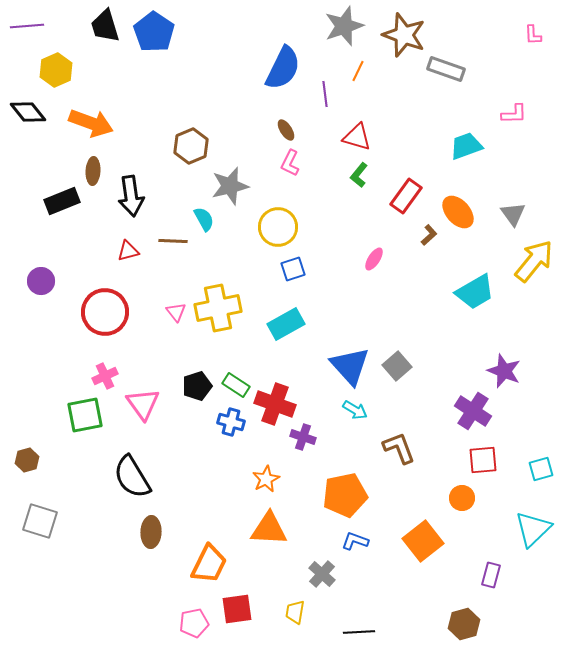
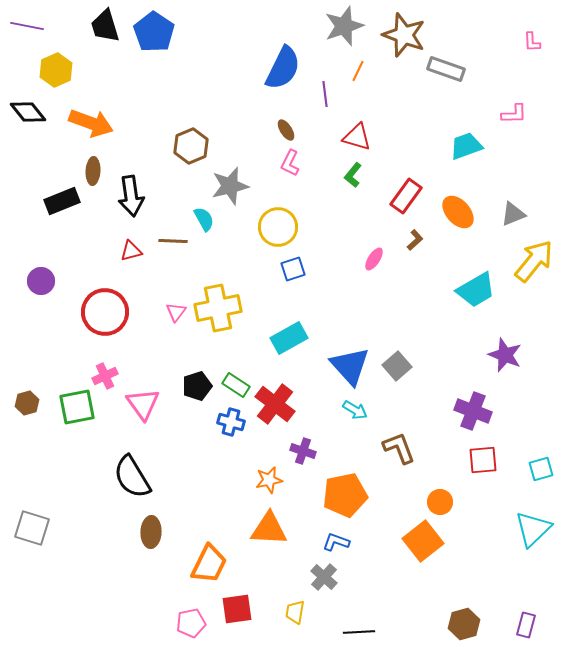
purple line at (27, 26): rotated 16 degrees clockwise
pink L-shape at (533, 35): moved 1 px left, 7 px down
green L-shape at (359, 175): moved 6 px left
gray triangle at (513, 214): rotated 44 degrees clockwise
brown L-shape at (429, 235): moved 14 px left, 5 px down
red triangle at (128, 251): moved 3 px right
cyan trapezoid at (475, 292): moved 1 px right, 2 px up
pink triangle at (176, 312): rotated 15 degrees clockwise
cyan rectangle at (286, 324): moved 3 px right, 14 px down
purple star at (504, 371): moved 1 px right, 16 px up
red cross at (275, 404): rotated 18 degrees clockwise
purple cross at (473, 411): rotated 12 degrees counterclockwise
green square at (85, 415): moved 8 px left, 8 px up
purple cross at (303, 437): moved 14 px down
brown hexagon at (27, 460): moved 57 px up
orange star at (266, 479): moved 3 px right, 1 px down; rotated 16 degrees clockwise
orange circle at (462, 498): moved 22 px left, 4 px down
gray square at (40, 521): moved 8 px left, 7 px down
blue L-shape at (355, 541): moved 19 px left, 1 px down
gray cross at (322, 574): moved 2 px right, 3 px down
purple rectangle at (491, 575): moved 35 px right, 50 px down
pink pentagon at (194, 623): moved 3 px left
